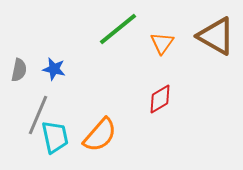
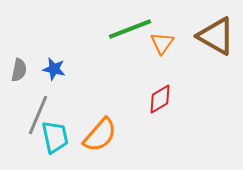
green line: moved 12 px right; rotated 18 degrees clockwise
